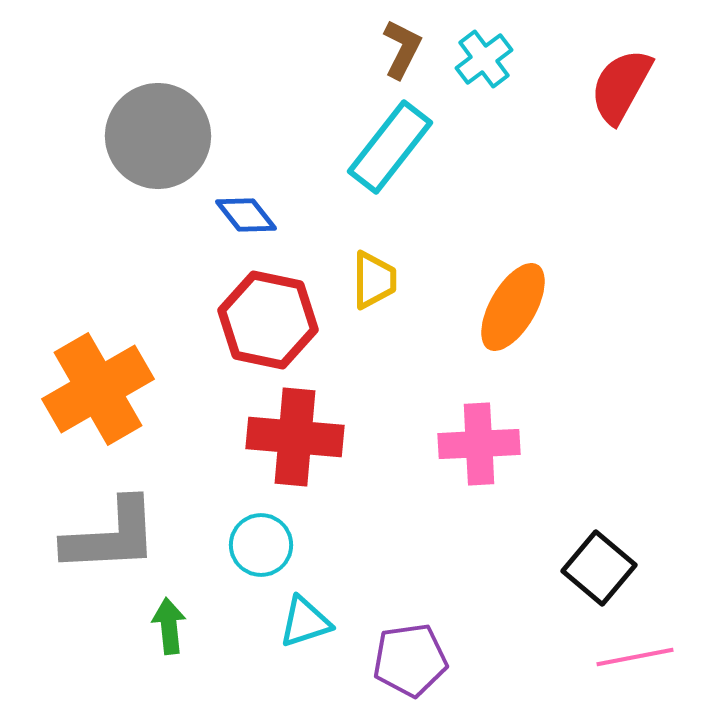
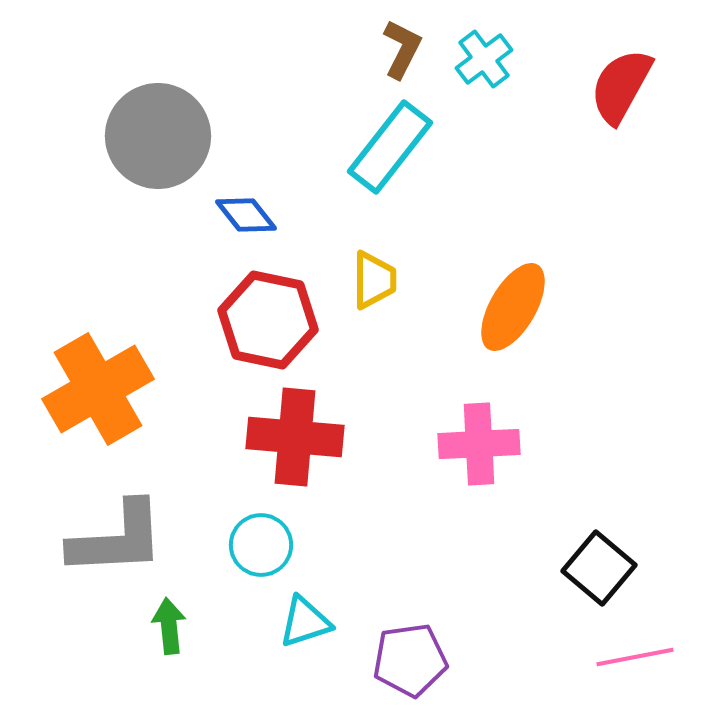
gray L-shape: moved 6 px right, 3 px down
